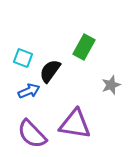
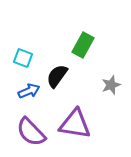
green rectangle: moved 1 px left, 2 px up
black semicircle: moved 7 px right, 5 px down
purple semicircle: moved 1 px left, 2 px up
